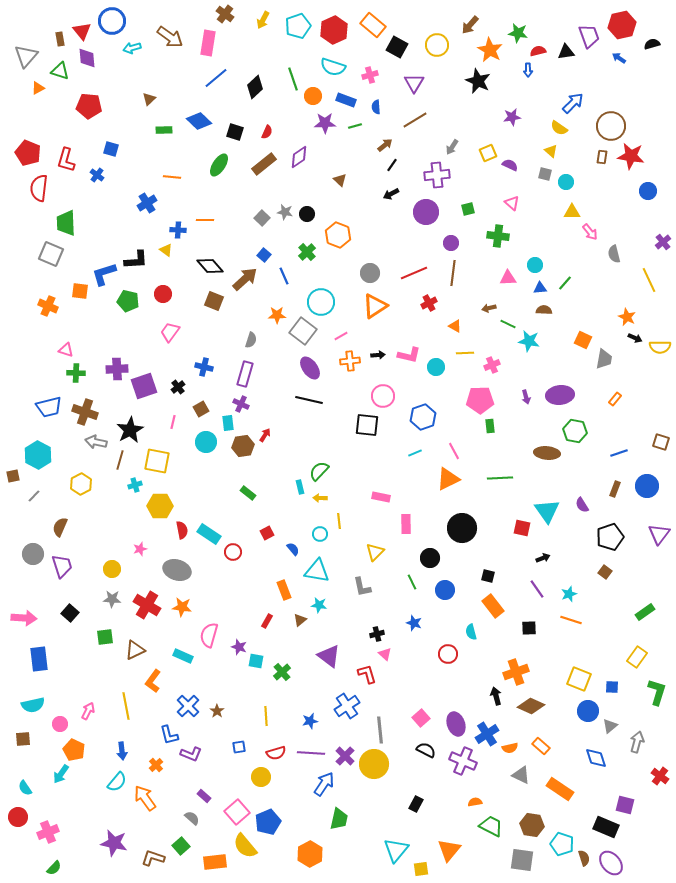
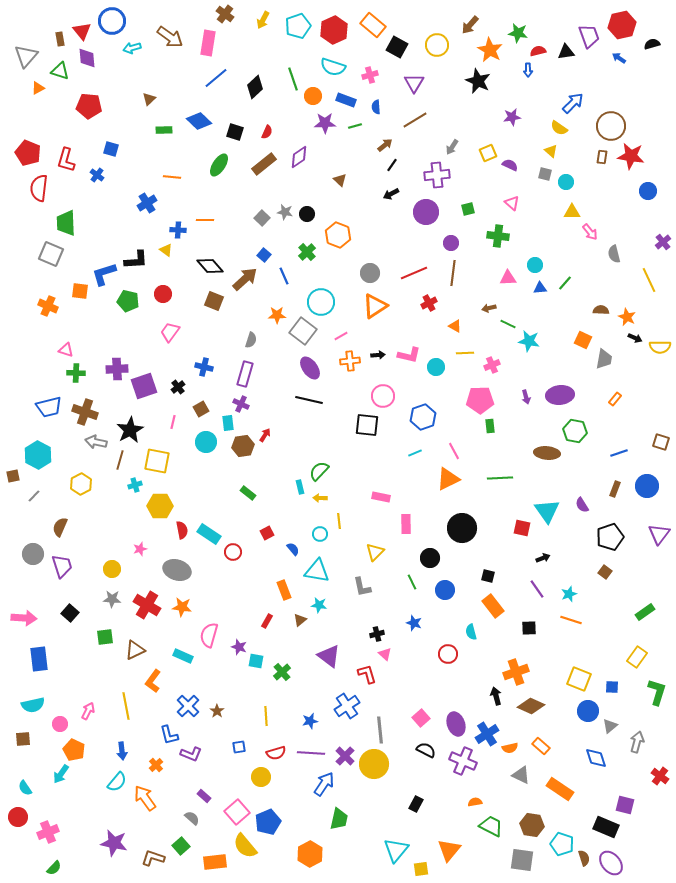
brown semicircle at (544, 310): moved 57 px right
